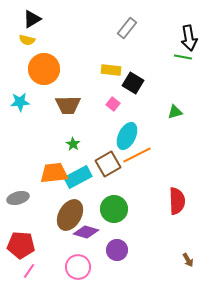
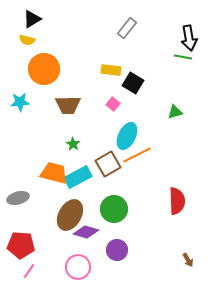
orange trapezoid: rotated 20 degrees clockwise
